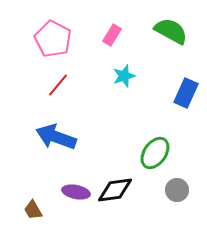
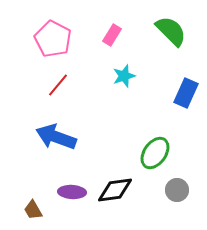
green semicircle: rotated 16 degrees clockwise
purple ellipse: moved 4 px left; rotated 8 degrees counterclockwise
